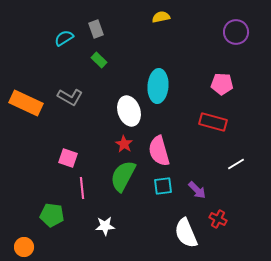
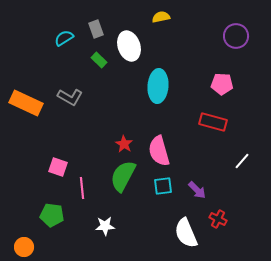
purple circle: moved 4 px down
white ellipse: moved 65 px up
pink square: moved 10 px left, 9 px down
white line: moved 6 px right, 3 px up; rotated 18 degrees counterclockwise
